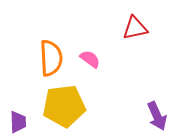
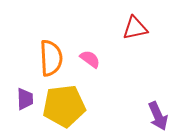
purple arrow: moved 1 px right
purple trapezoid: moved 7 px right, 23 px up
